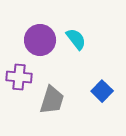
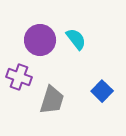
purple cross: rotated 15 degrees clockwise
